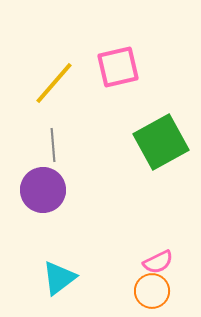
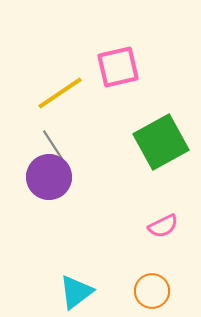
yellow line: moved 6 px right, 10 px down; rotated 15 degrees clockwise
gray line: rotated 28 degrees counterclockwise
purple circle: moved 6 px right, 13 px up
pink semicircle: moved 5 px right, 36 px up
cyan triangle: moved 17 px right, 14 px down
